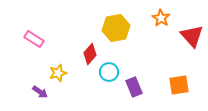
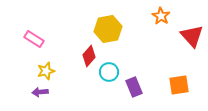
orange star: moved 2 px up
yellow hexagon: moved 8 px left, 1 px down
red diamond: moved 1 px left, 2 px down
yellow star: moved 12 px left, 2 px up
purple arrow: rotated 140 degrees clockwise
